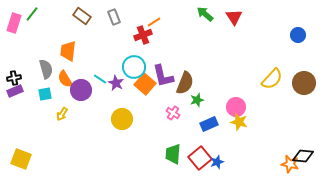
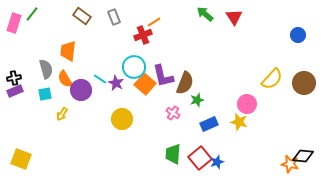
pink circle: moved 11 px right, 3 px up
